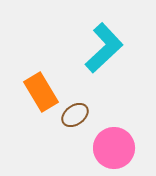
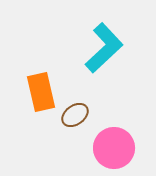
orange rectangle: rotated 18 degrees clockwise
